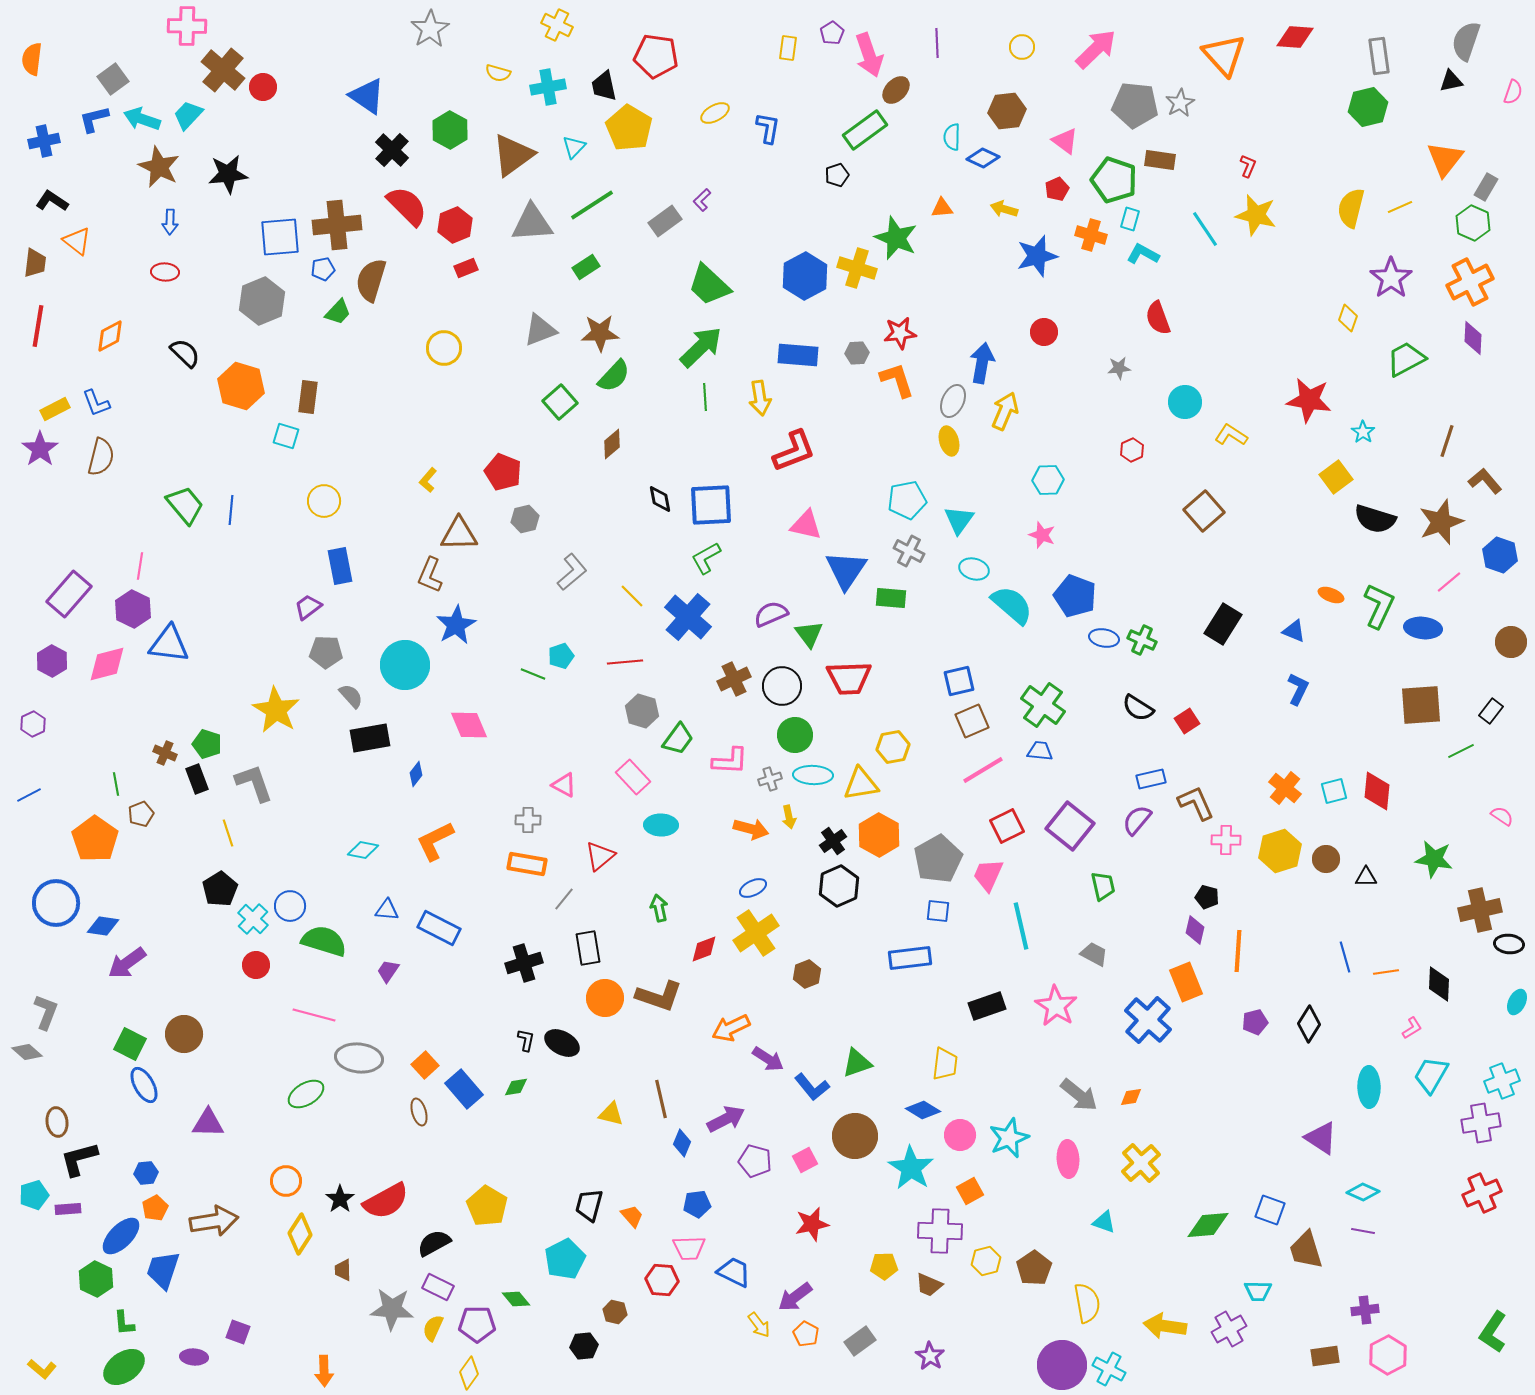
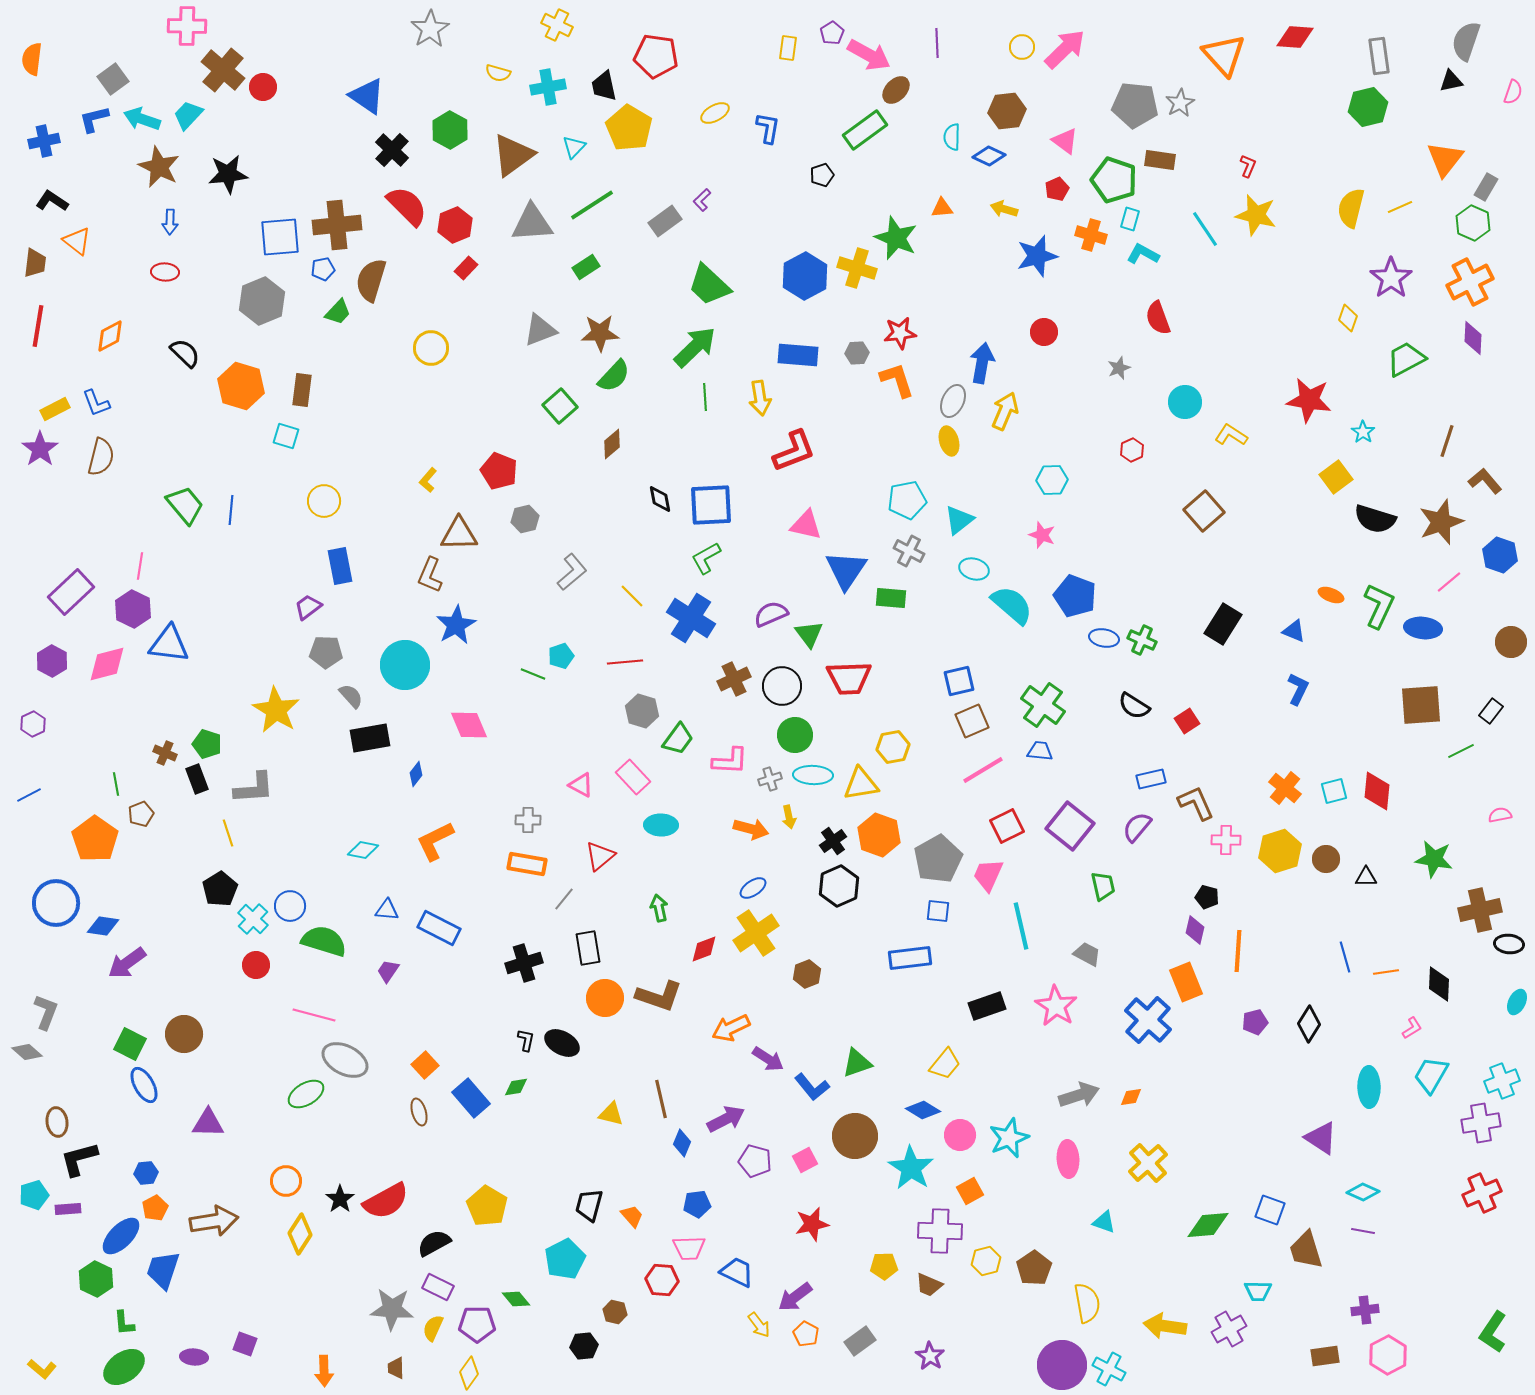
pink arrow at (1096, 49): moved 31 px left
pink arrow at (869, 55): rotated 42 degrees counterclockwise
blue diamond at (983, 158): moved 6 px right, 2 px up
black pentagon at (837, 175): moved 15 px left
red rectangle at (466, 268): rotated 25 degrees counterclockwise
green arrow at (701, 347): moved 6 px left
yellow circle at (444, 348): moved 13 px left
gray star at (1119, 368): rotated 15 degrees counterclockwise
brown rectangle at (308, 397): moved 6 px left, 7 px up
green square at (560, 402): moved 4 px down
red pentagon at (503, 472): moved 4 px left, 1 px up
cyan hexagon at (1048, 480): moved 4 px right
cyan triangle at (959, 520): rotated 16 degrees clockwise
purple rectangle at (69, 594): moved 2 px right, 2 px up; rotated 6 degrees clockwise
blue cross at (688, 617): moved 3 px right, 1 px down; rotated 9 degrees counterclockwise
black semicircle at (1138, 708): moved 4 px left, 2 px up
gray L-shape at (254, 783): moved 5 px down; rotated 105 degrees clockwise
pink triangle at (564, 785): moved 17 px right
pink semicircle at (1502, 816): moved 2 px left, 1 px up; rotated 45 degrees counterclockwise
purple semicircle at (1137, 820): moved 7 px down
orange hexagon at (879, 835): rotated 9 degrees counterclockwise
blue ellipse at (753, 888): rotated 8 degrees counterclockwise
gray trapezoid at (1094, 954): moved 7 px left
gray ellipse at (359, 1058): moved 14 px left, 2 px down; rotated 21 degrees clockwise
yellow trapezoid at (945, 1064): rotated 32 degrees clockwise
blue rectangle at (464, 1089): moved 7 px right, 9 px down
gray arrow at (1079, 1095): rotated 57 degrees counterclockwise
yellow cross at (1141, 1163): moved 7 px right
brown trapezoid at (343, 1270): moved 53 px right, 98 px down
blue trapezoid at (734, 1272): moved 3 px right
purple square at (238, 1332): moved 7 px right, 12 px down
